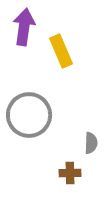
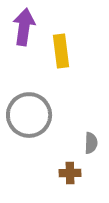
yellow rectangle: rotated 16 degrees clockwise
